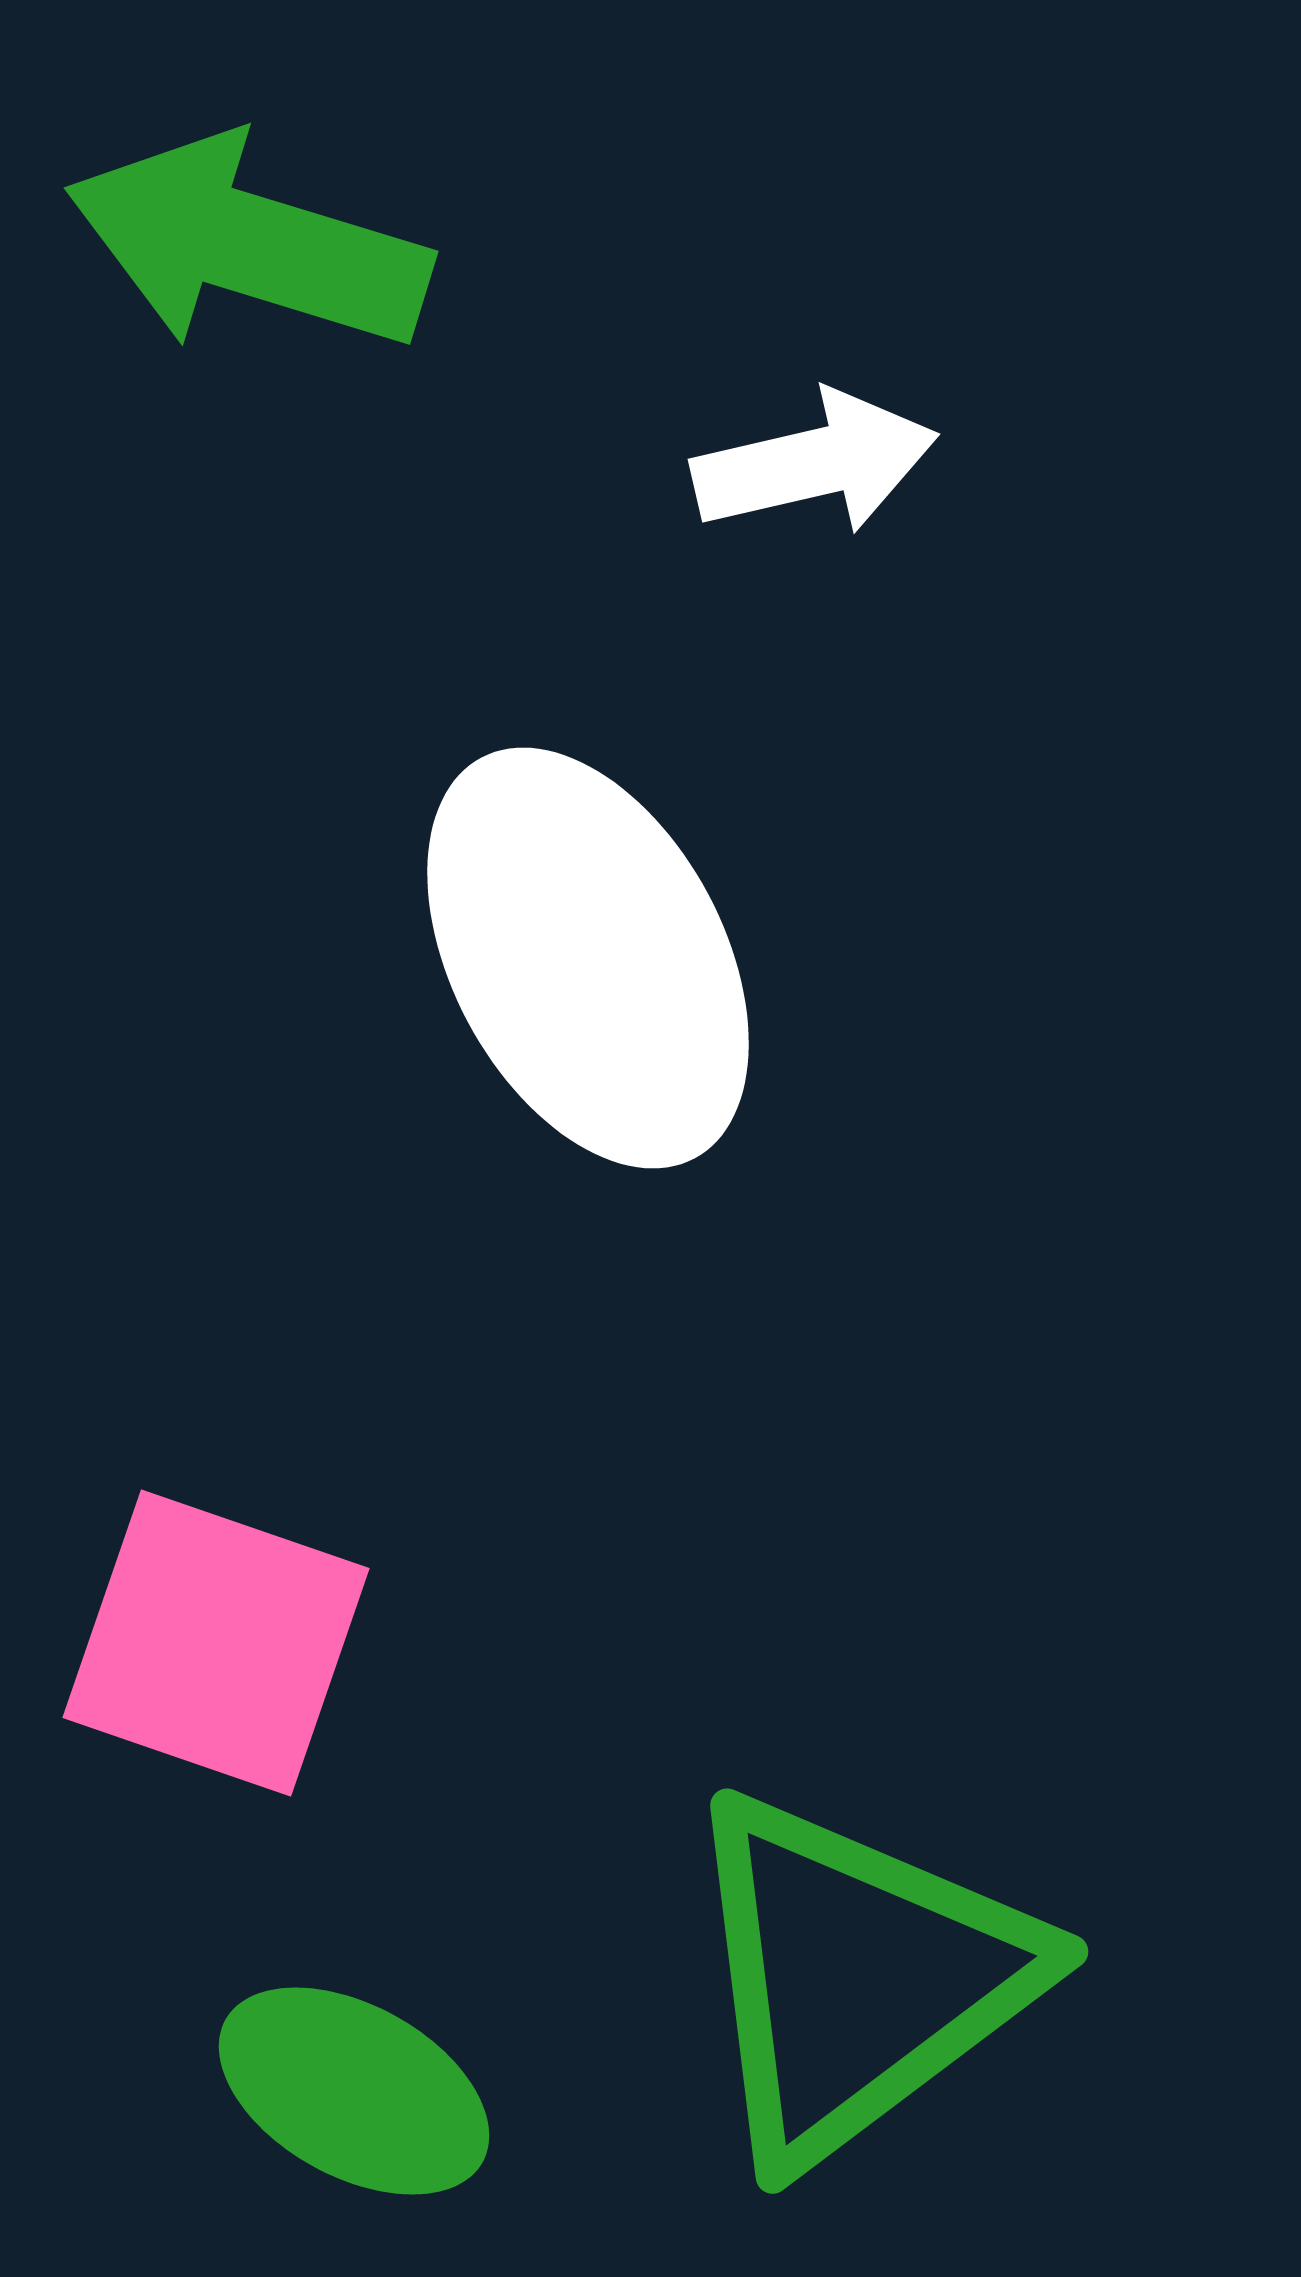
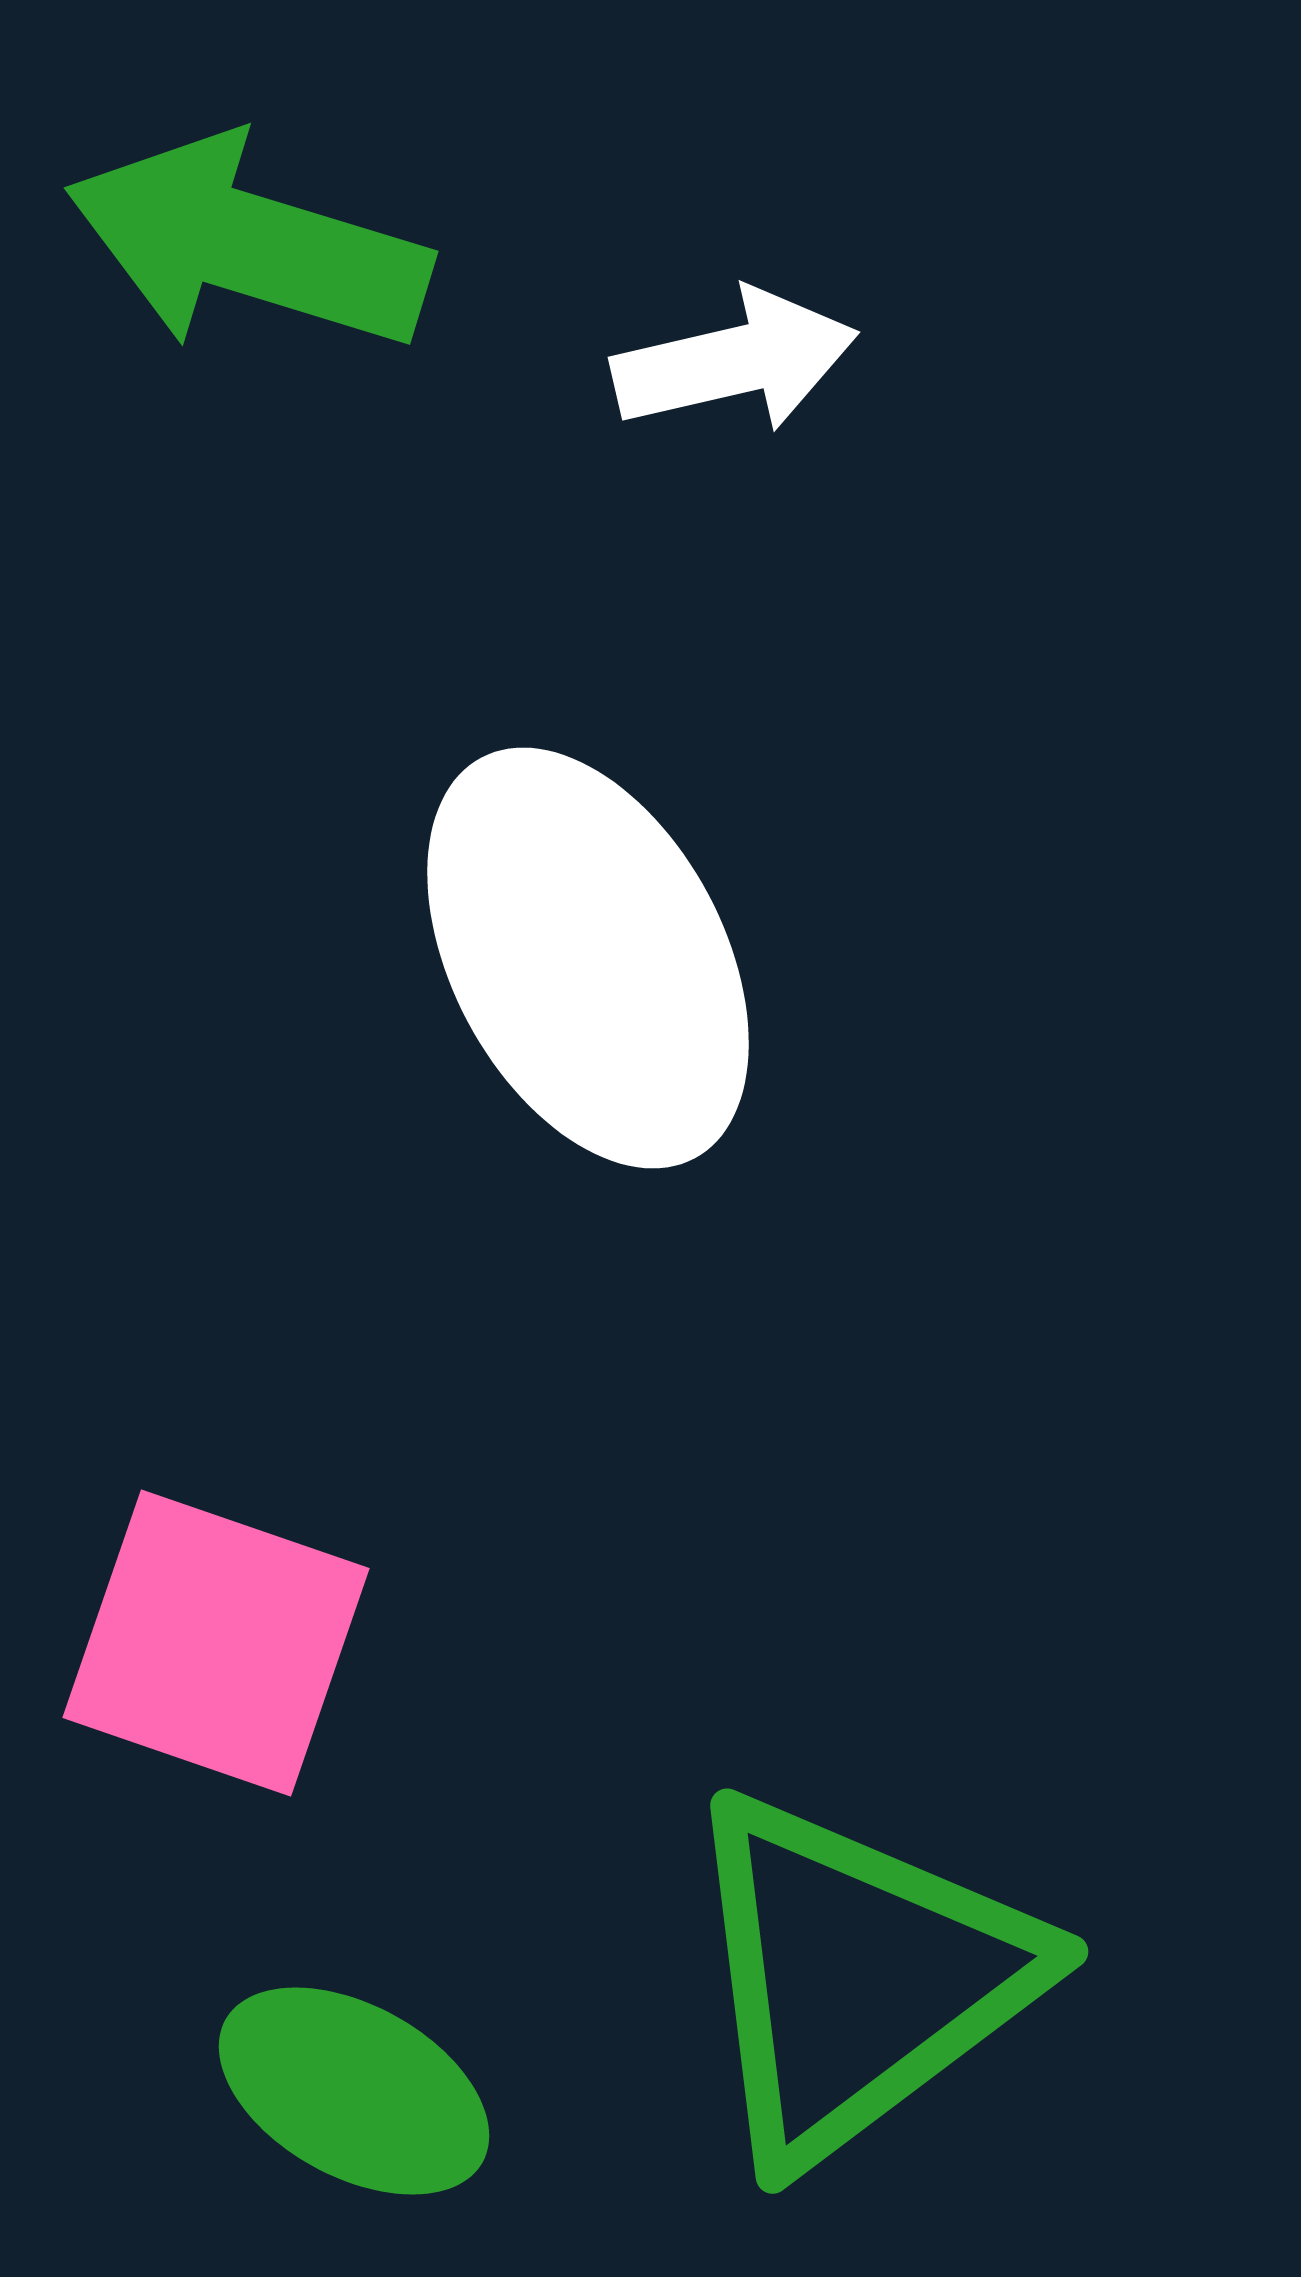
white arrow: moved 80 px left, 102 px up
